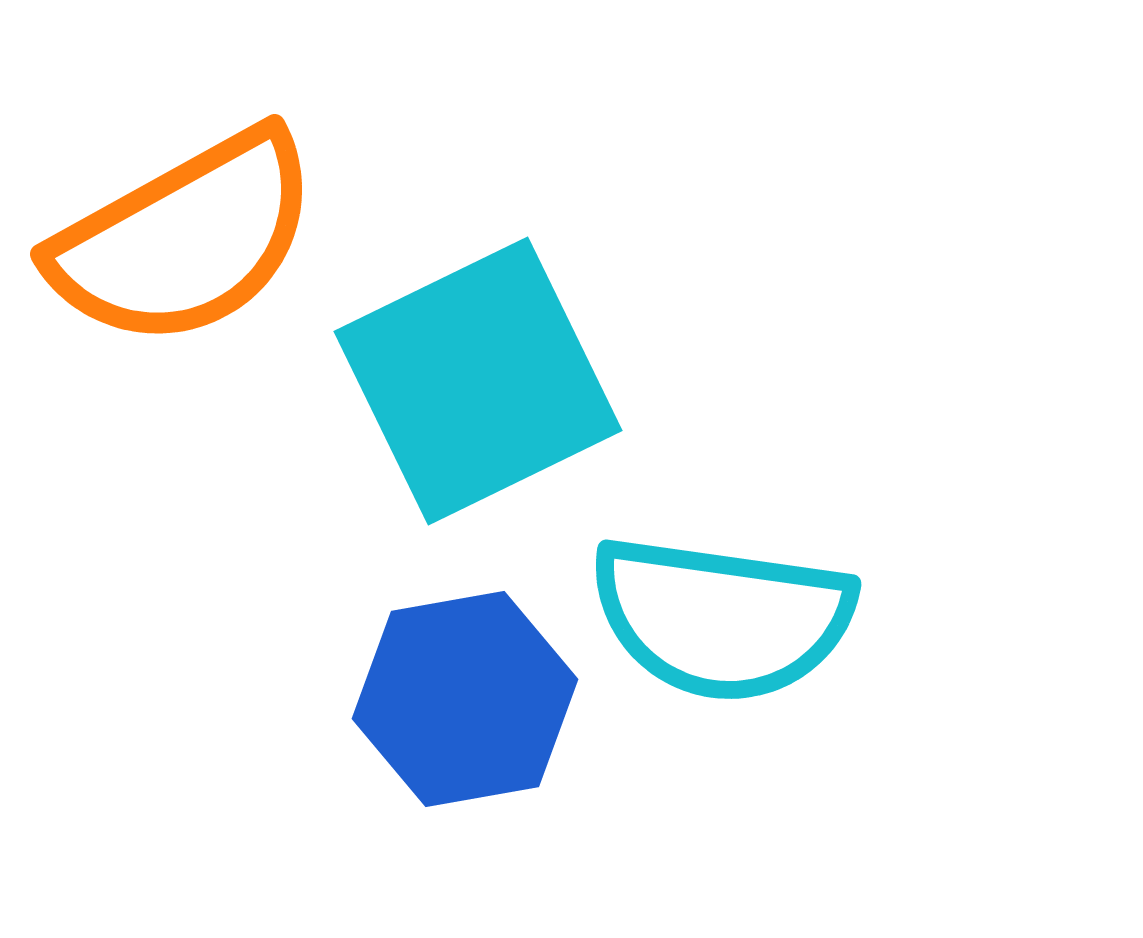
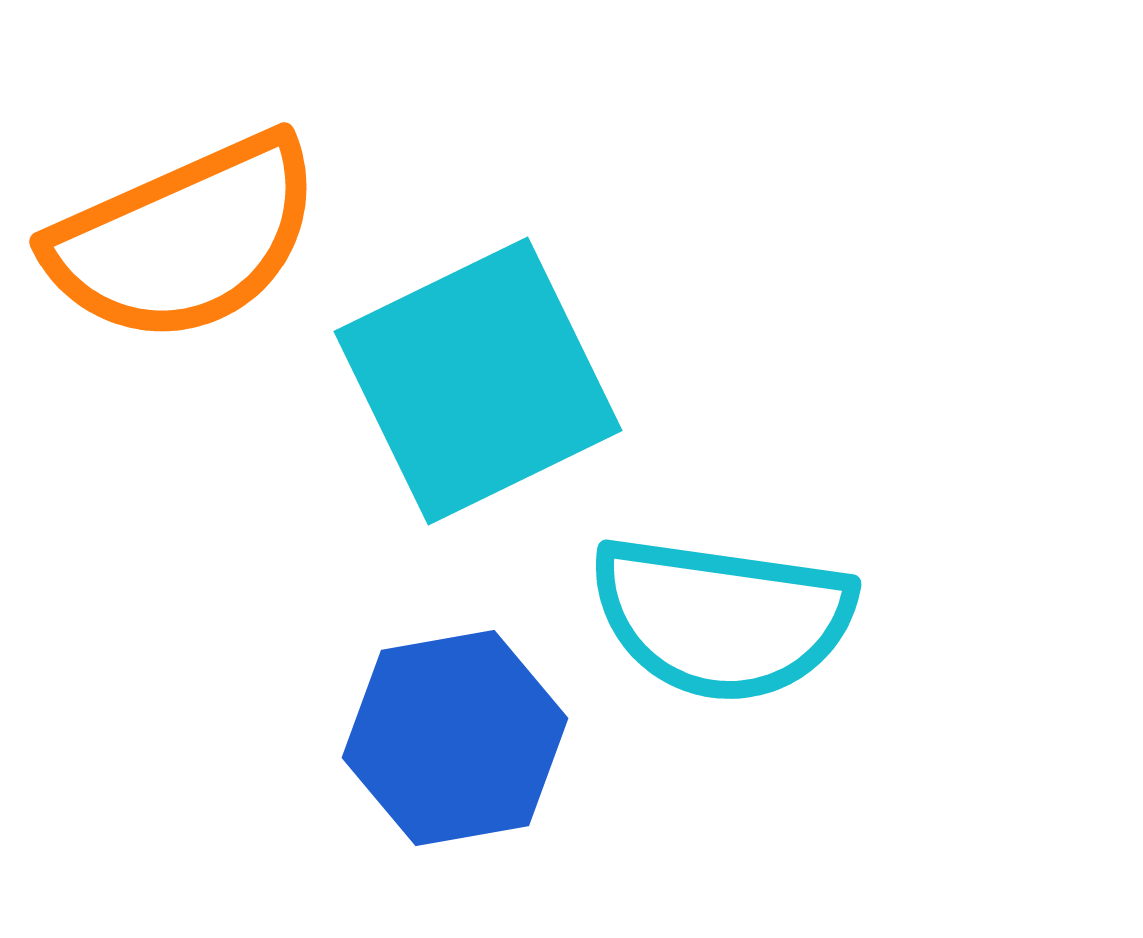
orange semicircle: rotated 5 degrees clockwise
blue hexagon: moved 10 px left, 39 px down
